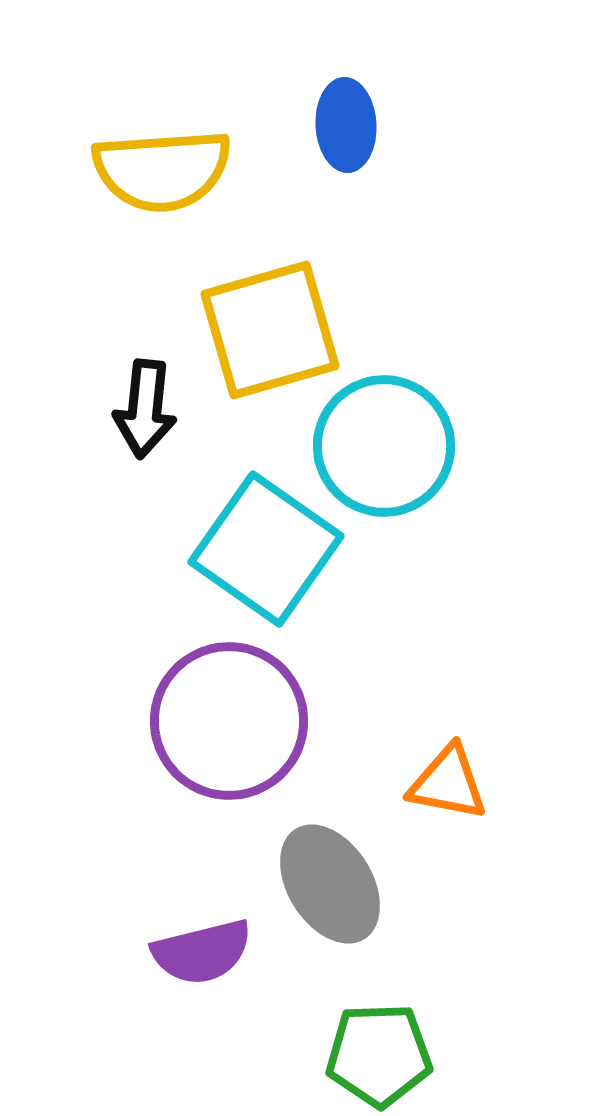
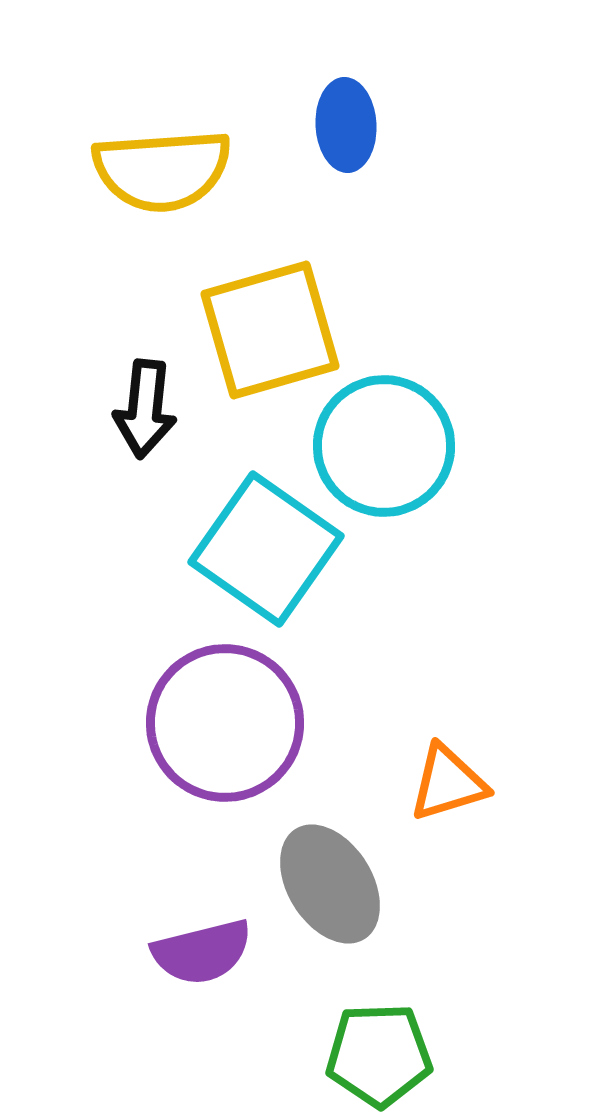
purple circle: moved 4 px left, 2 px down
orange triangle: rotated 28 degrees counterclockwise
